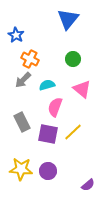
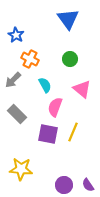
blue triangle: rotated 15 degrees counterclockwise
green circle: moved 3 px left
gray arrow: moved 10 px left
cyan semicircle: moved 2 px left; rotated 77 degrees clockwise
gray rectangle: moved 5 px left, 8 px up; rotated 18 degrees counterclockwise
yellow line: rotated 24 degrees counterclockwise
purple circle: moved 16 px right, 14 px down
purple semicircle: rotated 96 degrees clockwise
